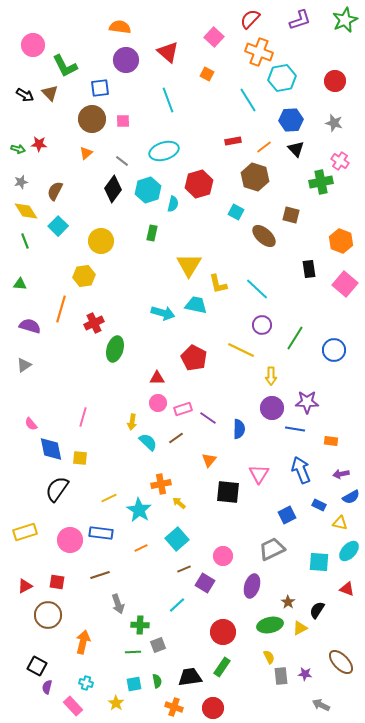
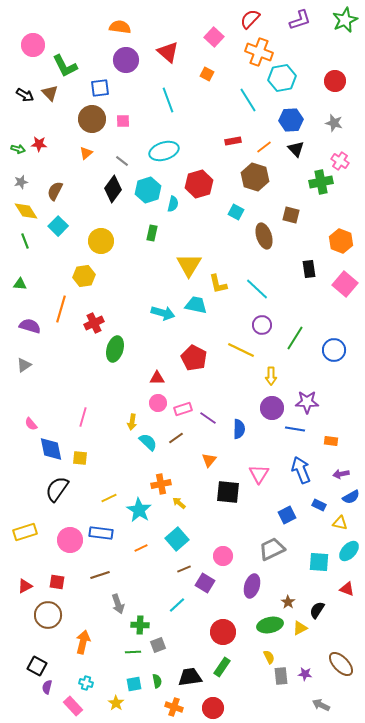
brown ellipse at (264, 236): rotated 30 degrees clockwise
brown ellipse at (341, 662): moved 2 px down
